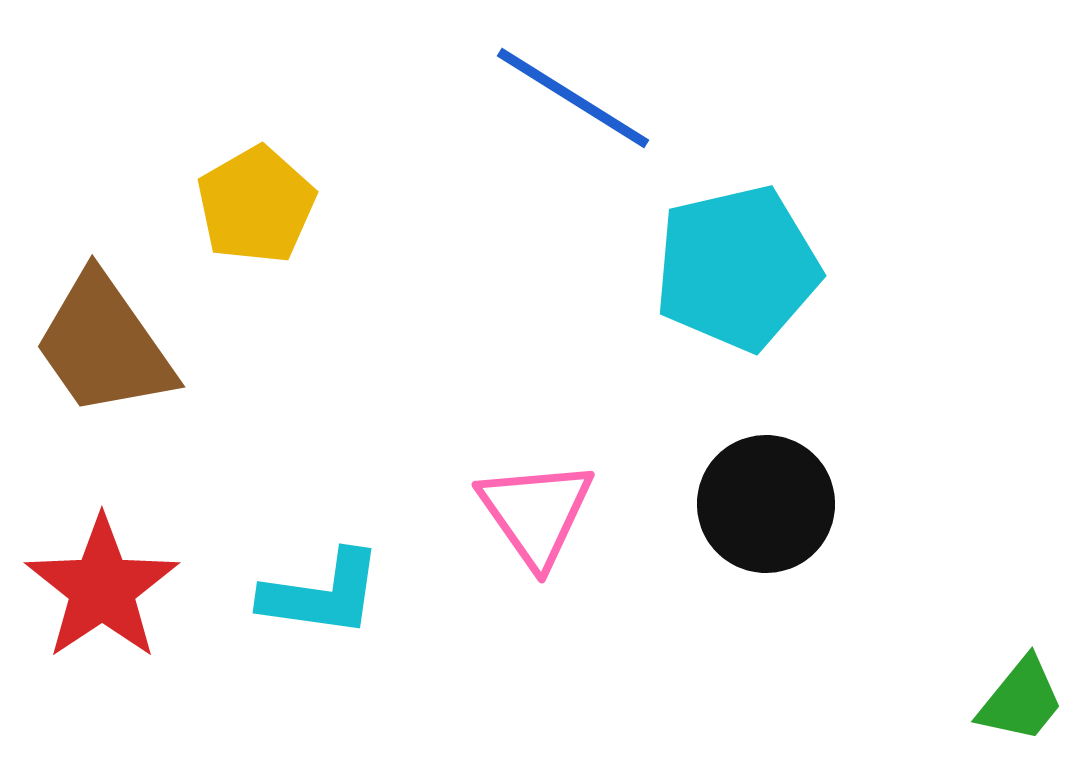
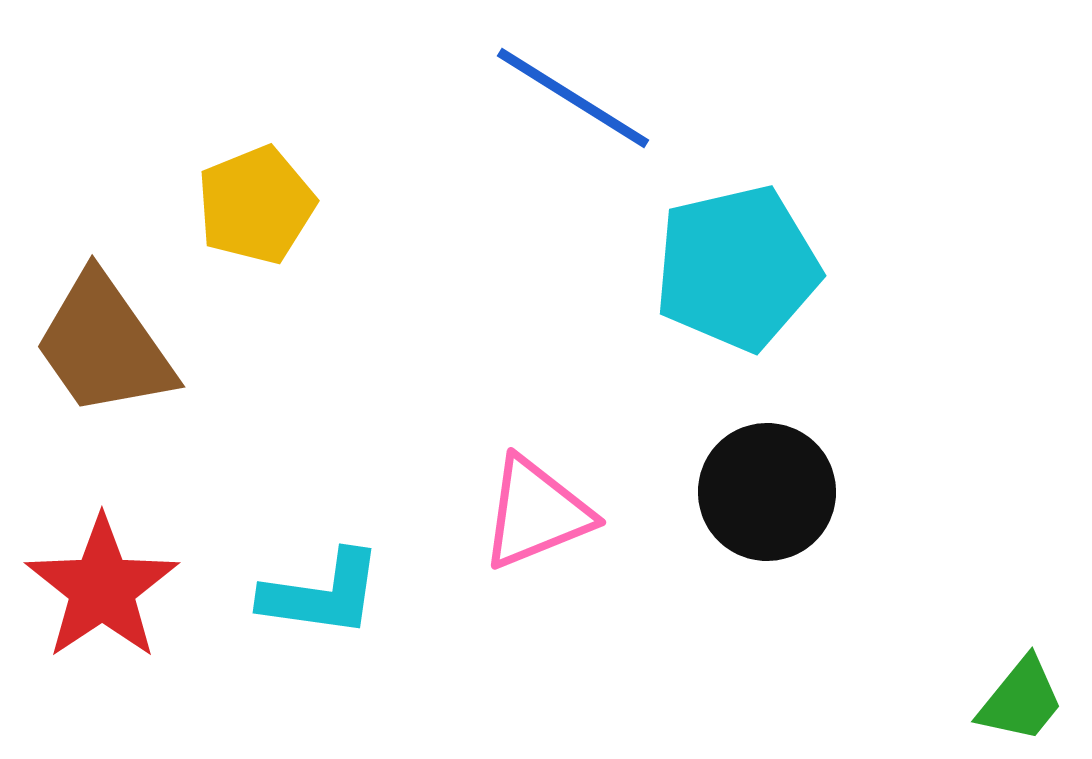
yellow pentagon: rotated 8 degrees clockwise
black circle: moved 1 px right, 12 px up
pink triangle: rotated 43 degrees clockwise
